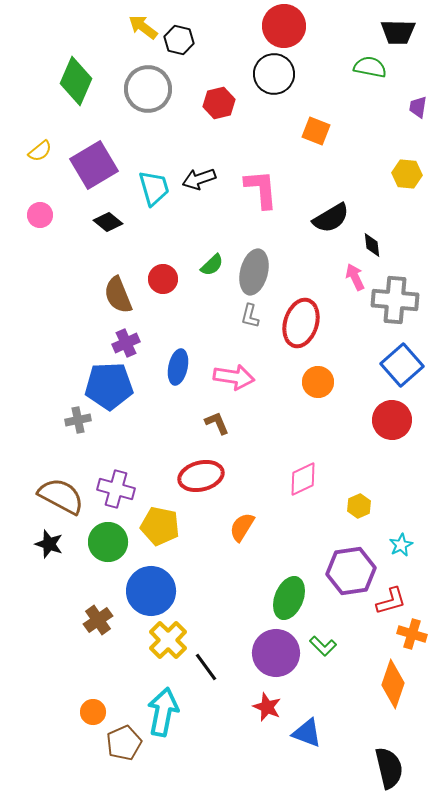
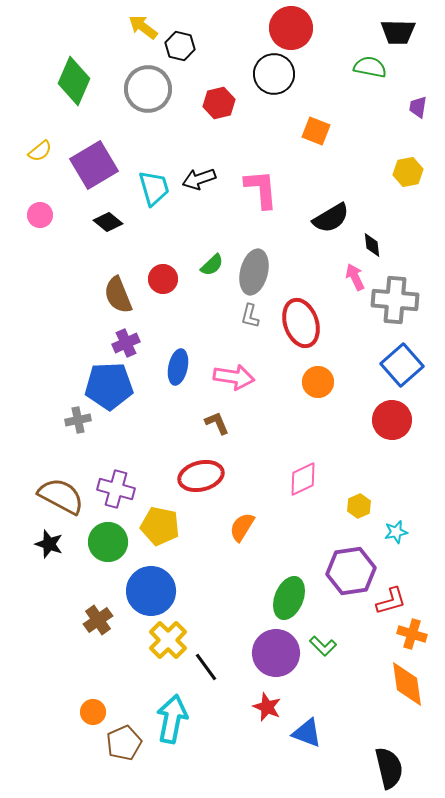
red circle at (284, 26): moved 7 px right, 2 px down
black hexagon at (179, 40): moved 1 px right, 6 px down
green diamond at (76, 81): moved 2 px left
yellow hexagon at (407, 174): moved 1 px right, 2 px up; rotated 16 degrees counterclockwise
red ellipse at (301, 323): rotated 36 degrees counterclockwise
cyan star at (401, 545): moved 5 px left, 13 px up; rotated 15 degrees clockwise
orange diamond at (393, 684): moved 14 px right; rotated 27 degrees counterclockwise
cyan arrow at (163, 712): moved 9 px right, 7 px down
